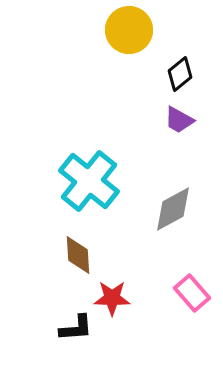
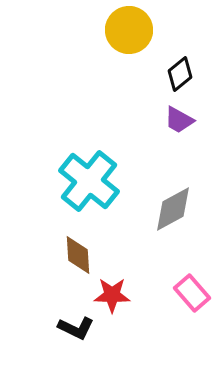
red star: moved 3 px up
black L-shape: rotated 30 degrees clockwise
